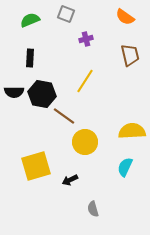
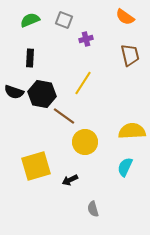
gray square: moved 2 px left, 6 px down
yellow line: moved 2 px left, 2 px down
black semicircle: rotated 18 degrees clockwise
